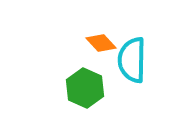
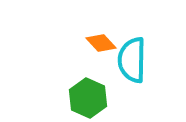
green hexagon: moved 3 px right, 10 px down
